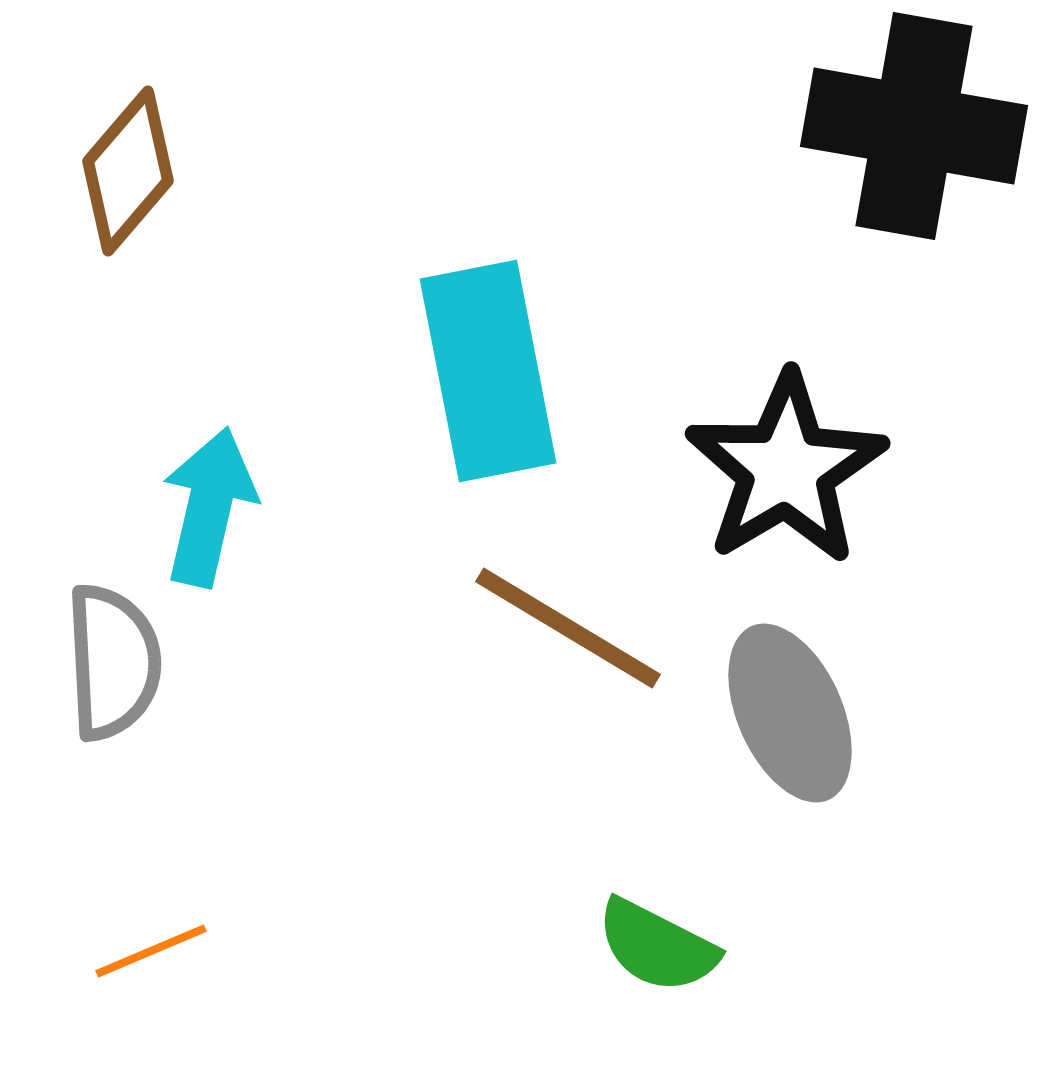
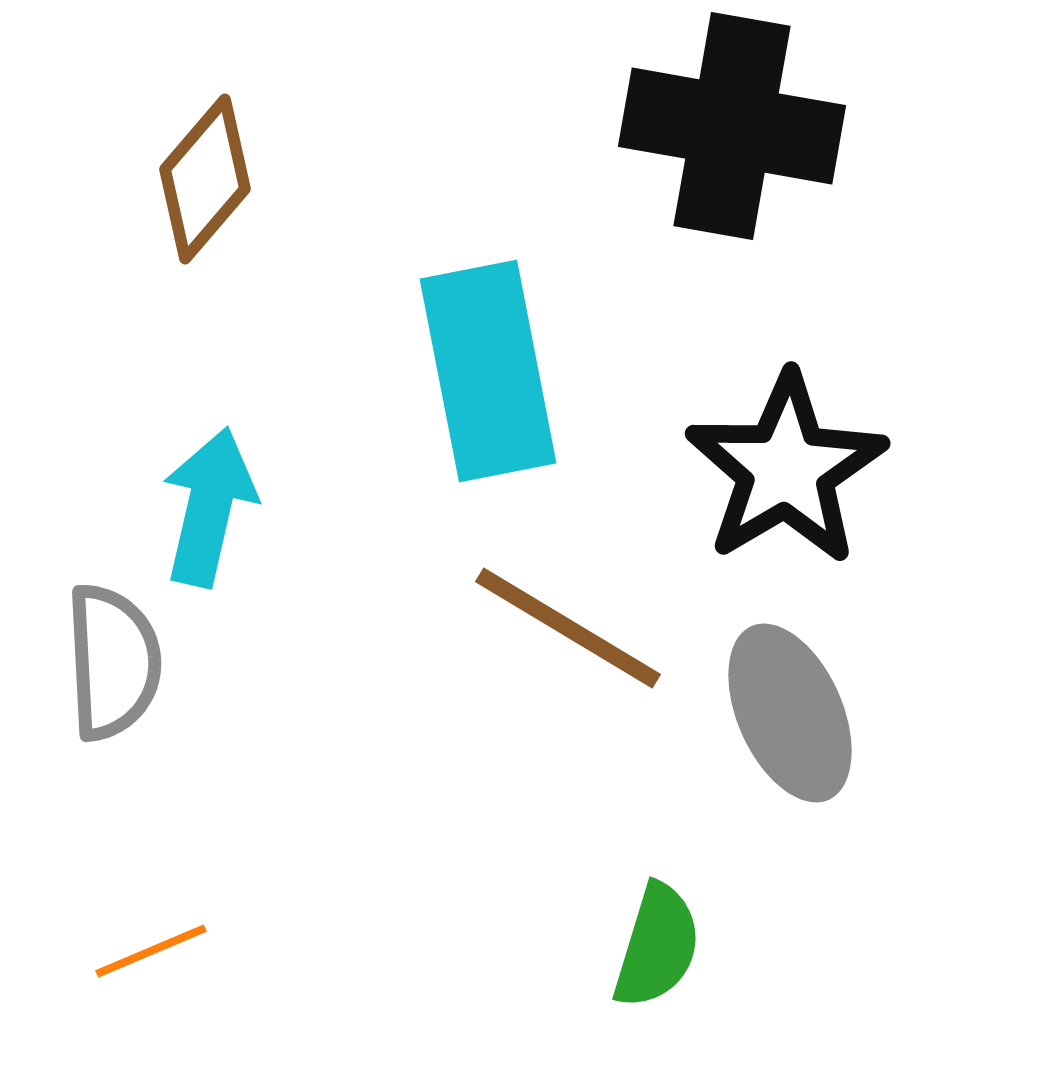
black cross: moved 182 px left
brown diamond: moved 77 px right, 8 px down
green semicircle: rotated 100 degrees counterclockwise
